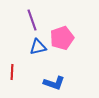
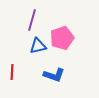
purple line: rotated 35 degrees clockwise
blue triangle: moved 1 px up
blue L-shape: moved 8 px up
